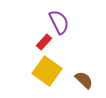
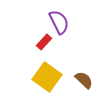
yellow square: moved 6 px down
